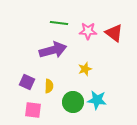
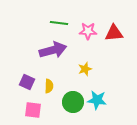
red triangle: rotated 42 degrees counterclockwise
